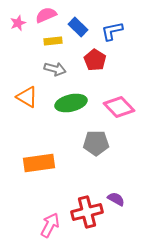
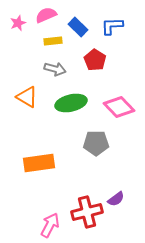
blue L-shape: moved 5 px up; rotated 10 degrees clockwise
purple semicircle: rotated 114 degrees clockwise
